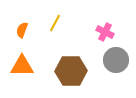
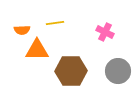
yellow line: rotated 54 degrees clockwise
orange semicircle: rotated 112 degrees counterclockwise
gray circle: moved 2 px right, 11 px down
orange triangle: moved 15 px right, 16 px up
